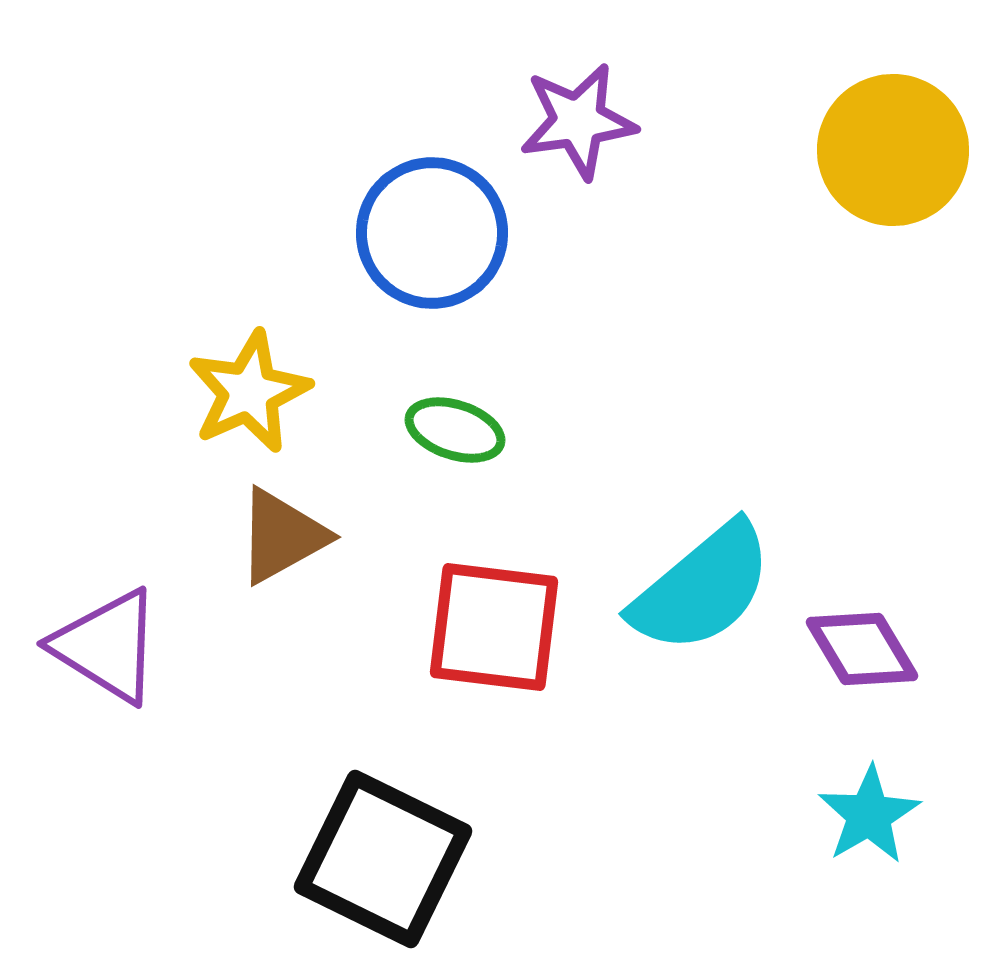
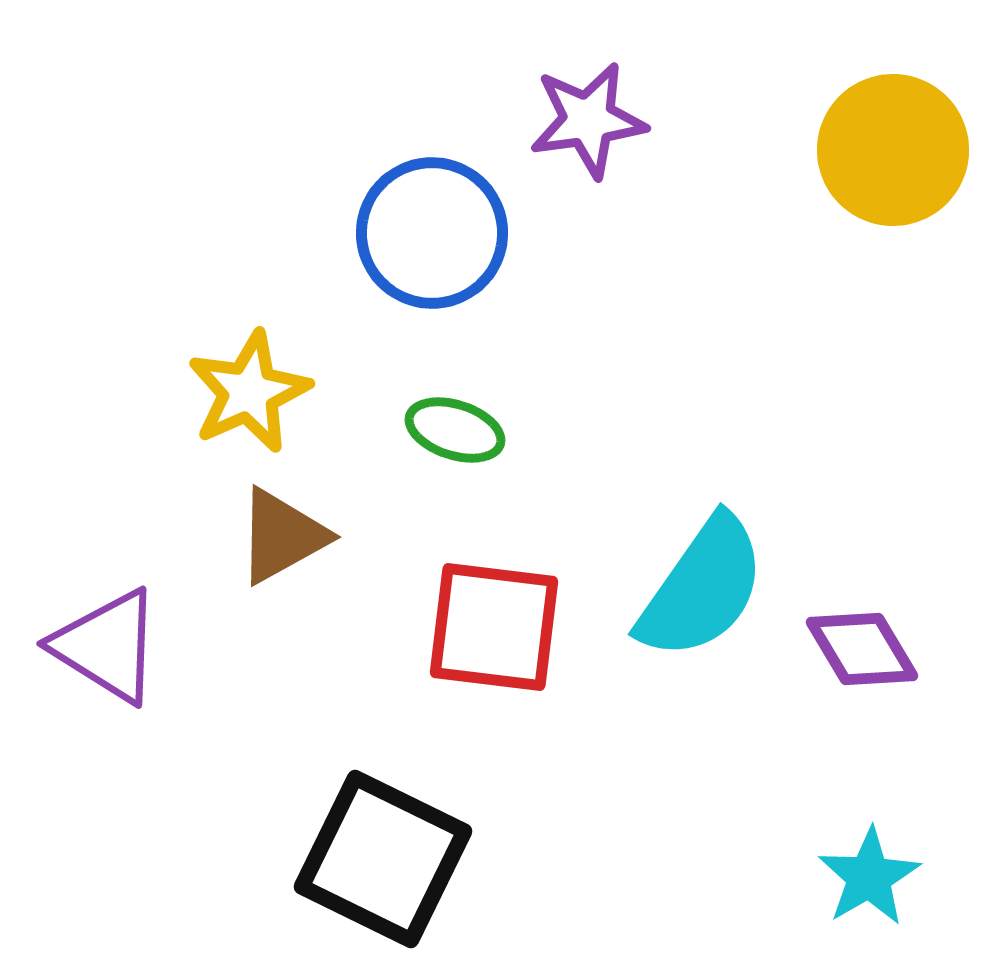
purple star: moved 10 px right, 1 px up
cyan semicircle: rotated 15 degrees counterclockwise
cyan star: moved 62 px down
